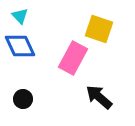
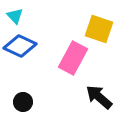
cyan triangle: moved 5 px left
blue diamond: rotated 40 degrees counterclockwise
black circle: moved 3 px down
